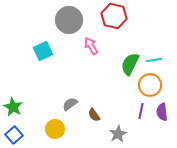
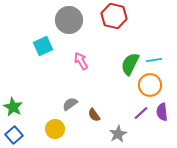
pink arrow: moved 10 px left, 15 px down
cyan square: moved 5 px up
purple line: moved 2 px down; rotated 35 degrees clockwise
